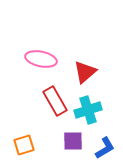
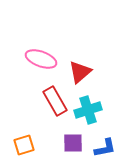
pink ellipse: rotated 8 degrees clockwise
red triangle: moved 5 px left
purple square: moved 2 px down
blue L-shape: rotated 20 degrees clockwise
